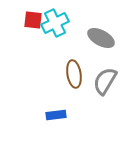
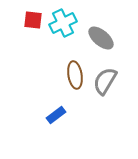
cyan cross: moved 8 px right
gray ellipse: rotated 12 degrees clockwise
brown ellipse: moved 1 px right, 1 px down
blue rectangle: rotated 30 degrees counterclockwise
